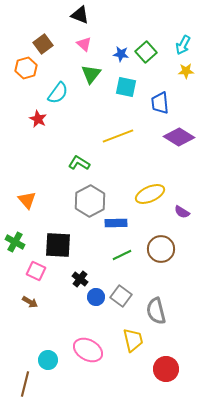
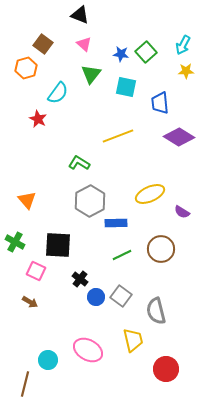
brown square: rotated 18 degrees counterclockwise
